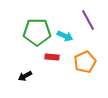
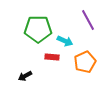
green pentagon: moved 1 px right, 3 px up
cyan arrow: moved 5 px down
